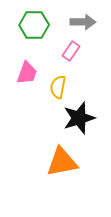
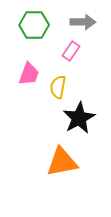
pink trapezoid: moved 2 px right, 1 px down
black star: rotated 12 degrees counterclockwise
